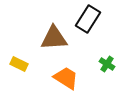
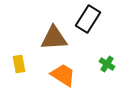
yellow rectangle: rotated 54 degrees clockwise
orange trapezoid: moved 3 px left, 3 px up
